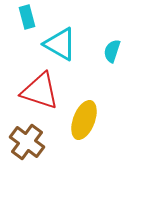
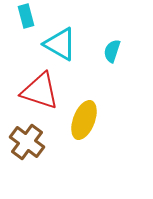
cyan rectangle: moved 1 px left, 1 px up
